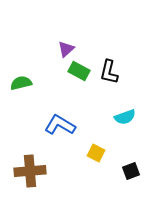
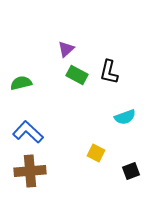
green rectangle: moved 2 px left, 4 px down
blue L-shape: moved 32 px left, 7 px down; rotated 12 degrees clockwise
